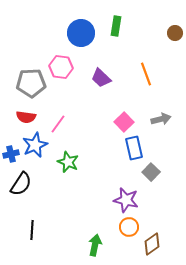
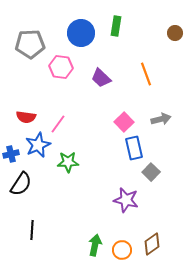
gray pentagon: moved 1 px left, 39 px up
blue star: moved 3 px right
green star: rotated 25 degrees counterclockwise
orange circle: moved 7 px left, 23 px down
